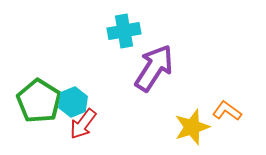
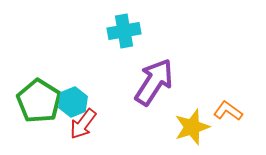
purple arrow: moved 14 px down
orange L-shape: moved 1 px right
